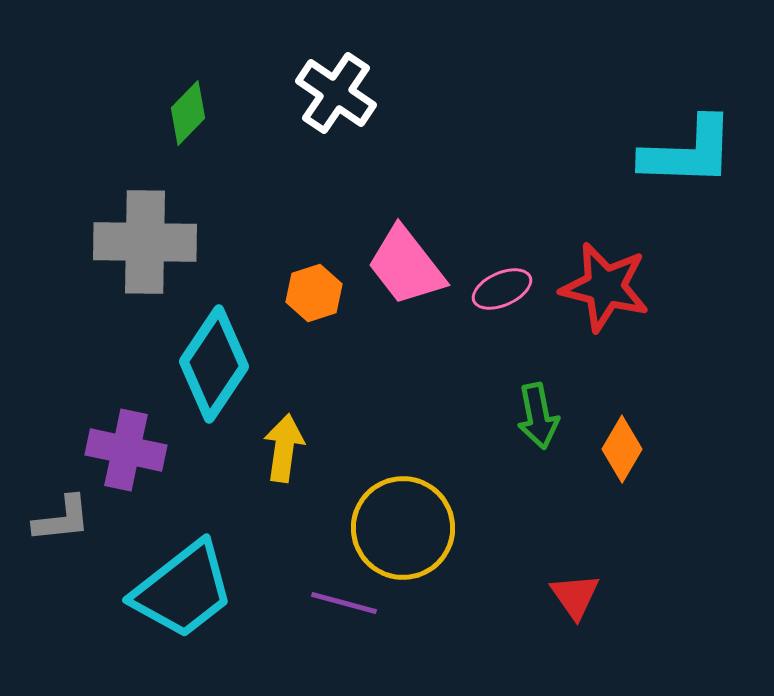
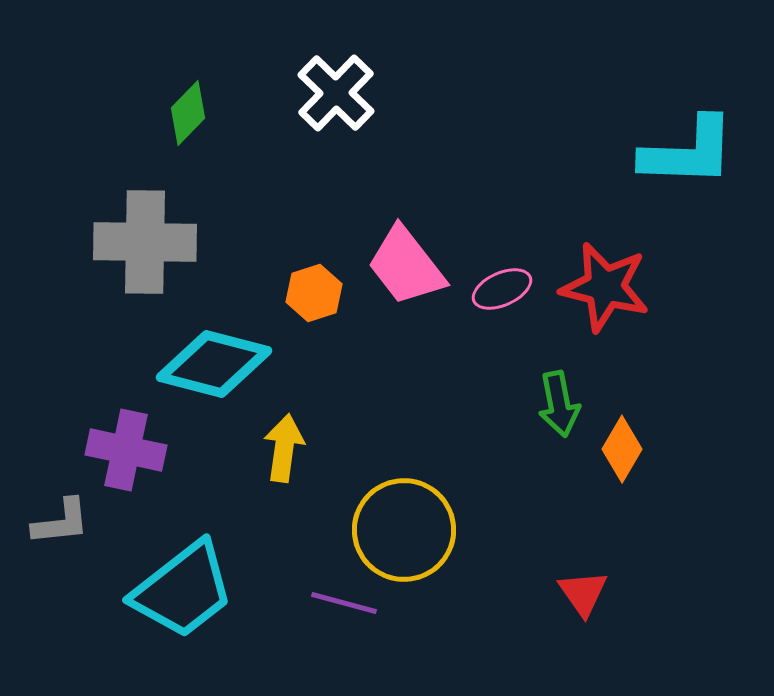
white cross: rotated 10 degrees clockwise
cyan diamond: rotated 71 degrees clockwise
green arrow: moved 21 px right, 12 px up
gray L-shape: moved 1 px left, 3 px down
yellow circle: moved 1 px right, 2 px down
red triangle: moved 8 px right, 3 px up
